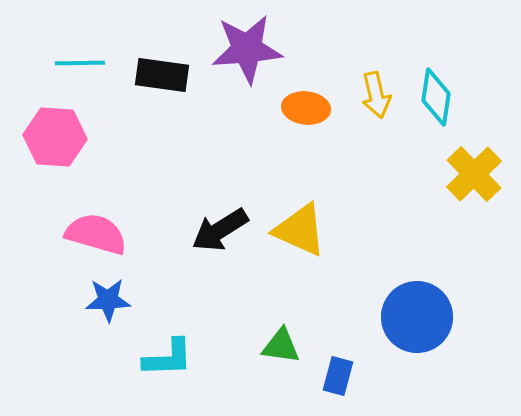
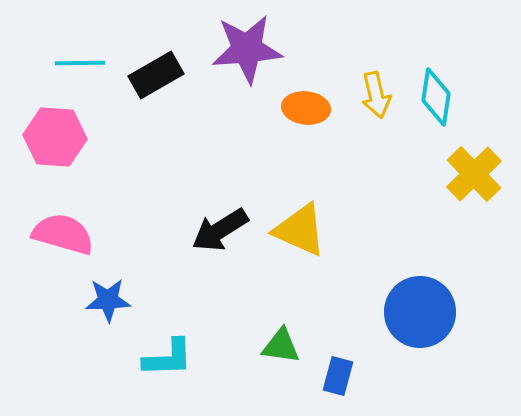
black rectangle: moved 6 px left; rotated 38 degrees counterclockwise
pink semicircle: moved 33 px left
blue circle: moved 3 px right, 5 px up
